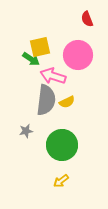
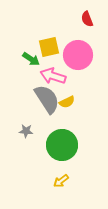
yellow square: moved 9 px right
gray semicircle: moved 1 px right, 1 px up; rotated 40 degrees counterclockwise
gray star: rotated 16 degrees clockwise
